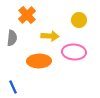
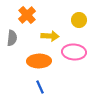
blue line: moved 27 px right
